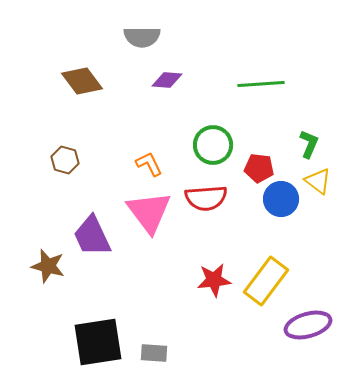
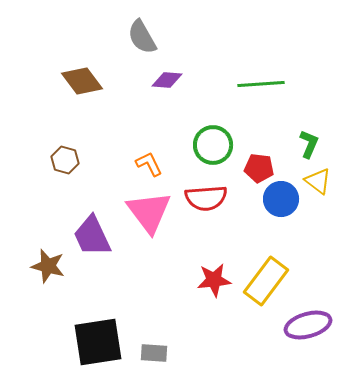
gray semicircle: rotated 60 degrees clockwise
